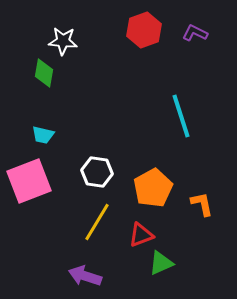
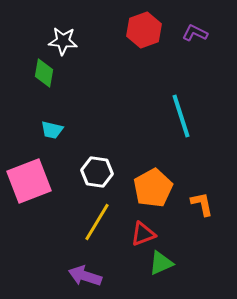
cyan trapezoid: moved 9 px right, 5 px up
red triangle: moved 2 px right, 1 px up
